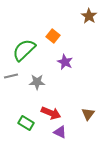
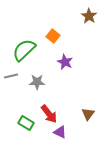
red arrow: moved 2 px left, 1 px down; rotated 30 degrees clockwise
